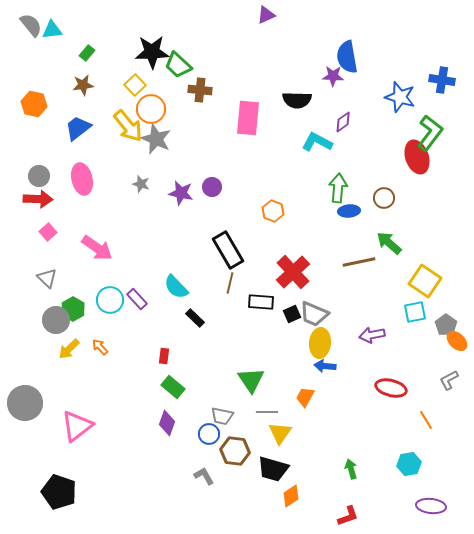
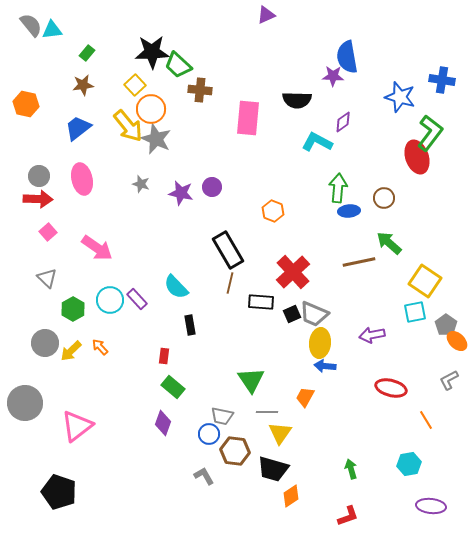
orange hexagon at (34, 104): moved 8 px left
black rectangle at (195, 318): moved 5 px left, 7 px down; rotated 36 degrees clockwise
gray circle at (56, 320): moved 11 px left, 23 px down
yellow arrow at (69, 349): moved 2 px right, 2 px down
purple diamond at (167, 423): moved 4 px left
